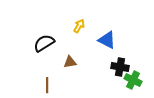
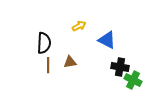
yellow arrow: rotated 32 degrees clockwise
black semicircle: rotated 125 degrees clockwise
brown line: moved 1 px right, 20 px up
